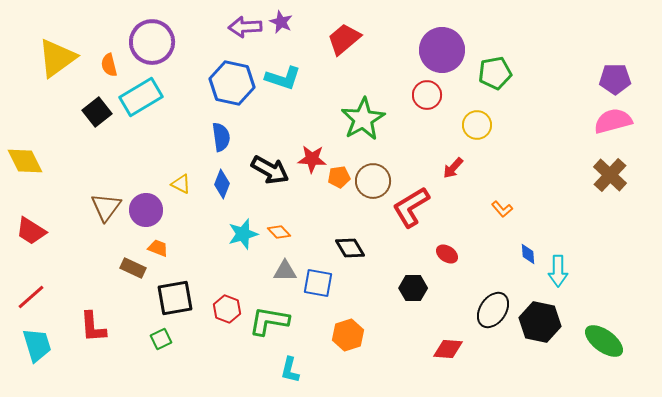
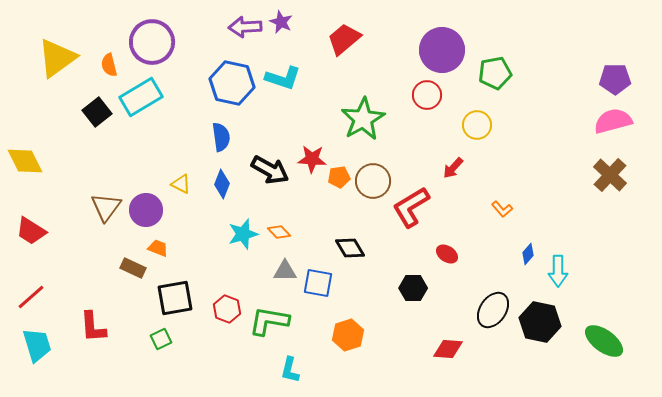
blue diamond at (528, 254): rotated 45 degrees clockwise
